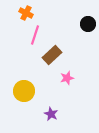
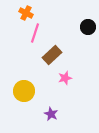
black circle: moved 3 px down
pink line: moved 2 px up
pink star: moved 2 px left
